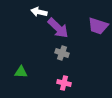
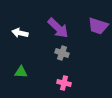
white arrow: moved 19 px left, 21 px down
